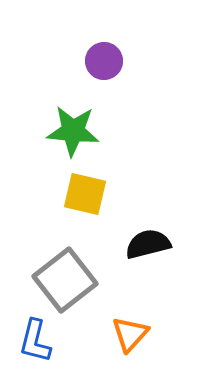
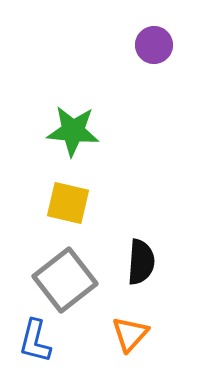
purple circle: moved 50 px right, 16 px up
yellow square: moved 17 px left, 9 px down
black semicircle: moved 7 px left, 18 px down; rotated 108 degrees clockwise
